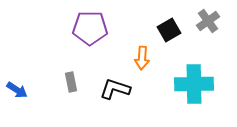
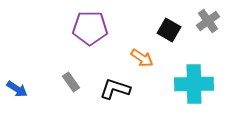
black square: rotated 30 degrees counterclockwise
orange arrow: rotated 60 degrees counterclockwise
gray rectangle: rotated 24 degrees counterclockwise
blue arrow: moved 1 px up
